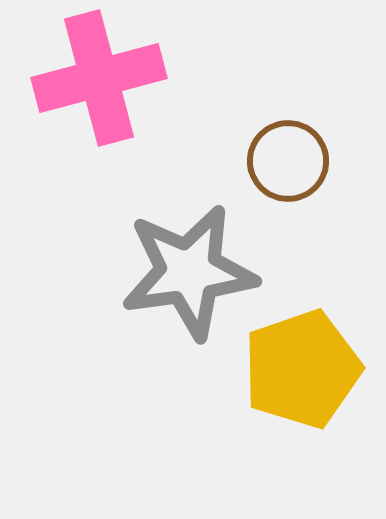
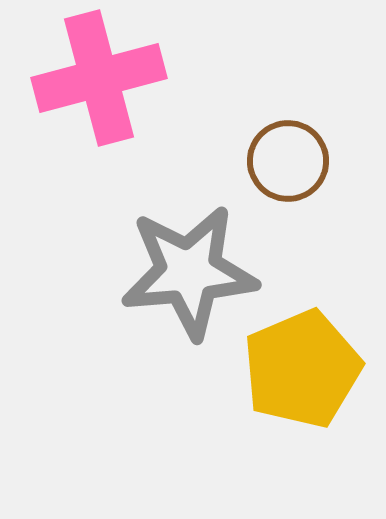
gray star: rotated 3 degrees clockwise
yellow pentagon: rotated 4 degrees counterclockwise
